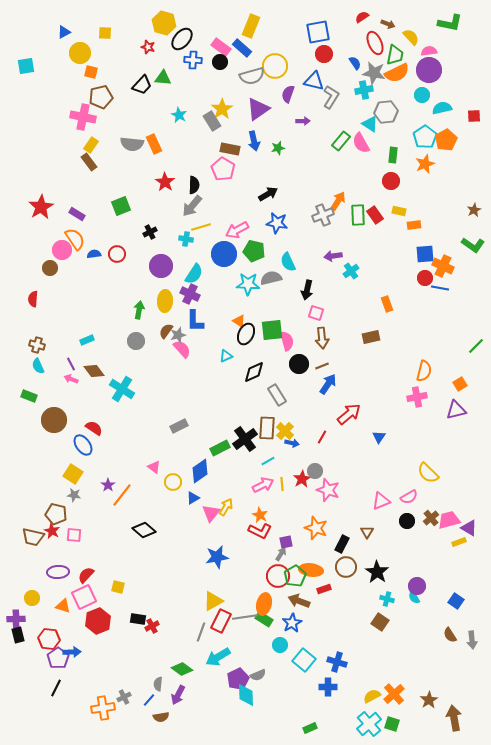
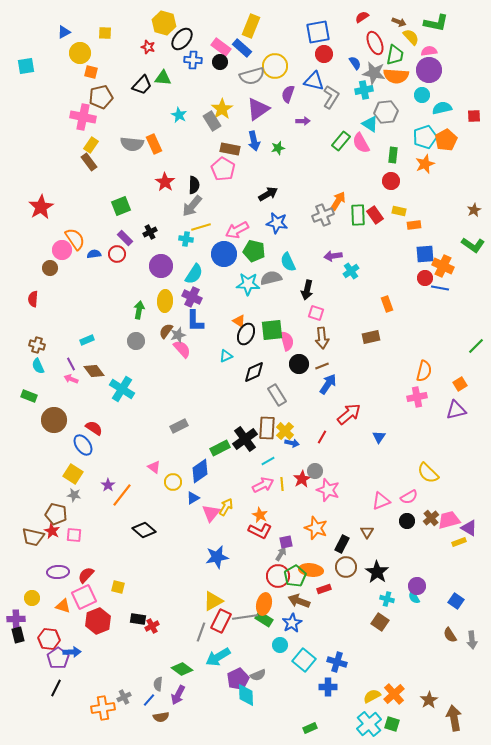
green L-shape at (450, 23): moved 14 px left
brown arrow at (388, 24): moved 11 px right, 2 px up
orange semicircle at (397, 73): moved 1 px left, 3 px down; rotated 30 degrees clockwise
cyan pentagon at (425, 137): rotated 15 degrees clockwise
purple rectangle at (77, 214): moved 48 px right, 24 px down; rotated 14 degrees clockwise
purple cross at (190, 294): moved 2 px right, 3 px down
